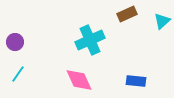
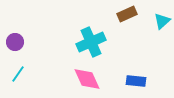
cyan cross: moved 1 px right, 2 px down
pink diamond: moved 8 px right, 1 px up
